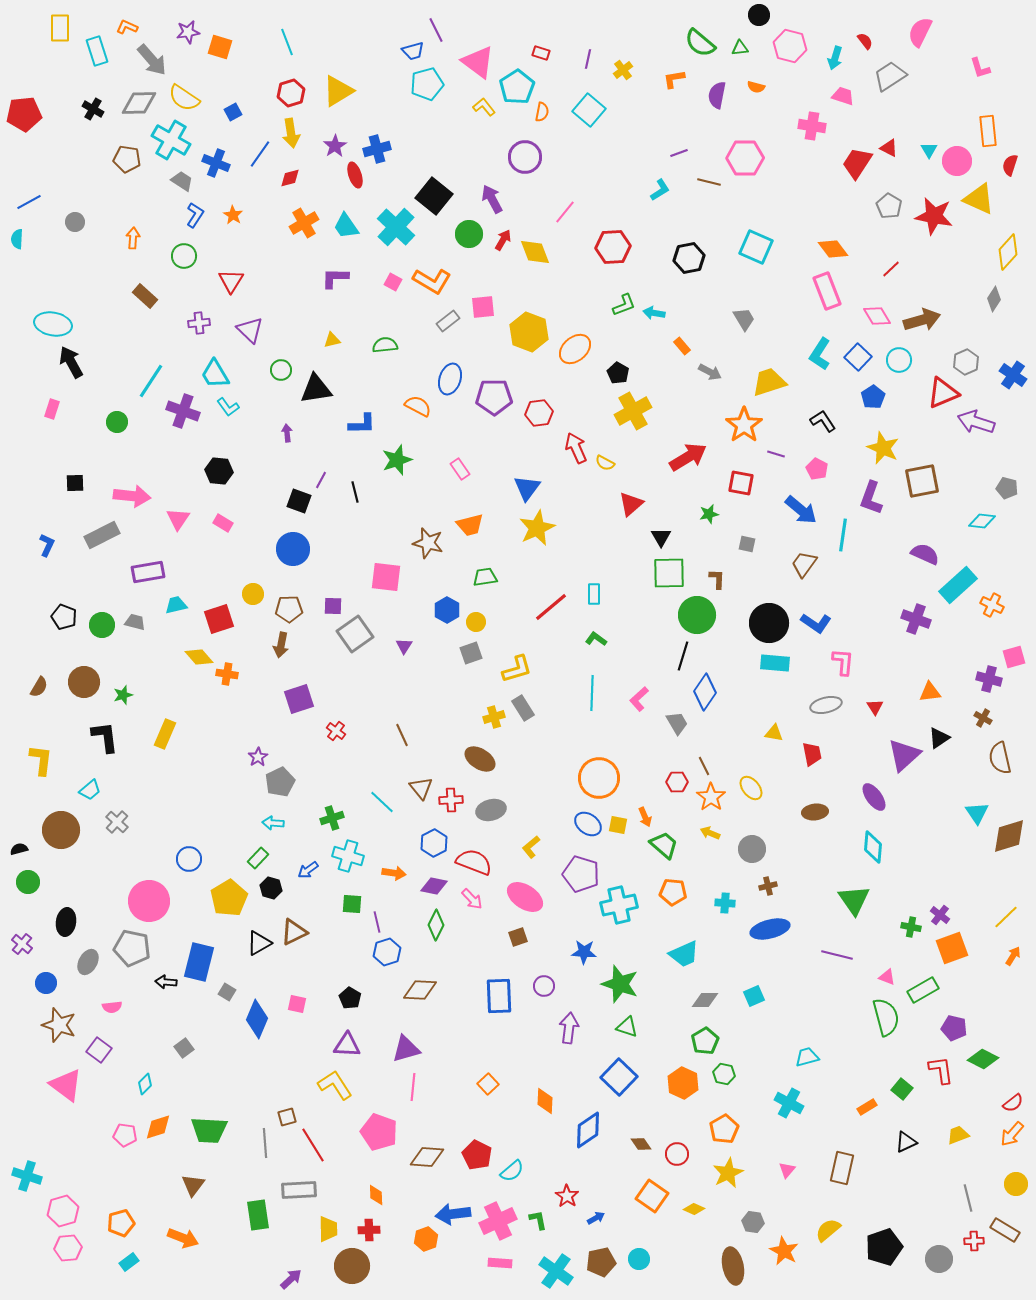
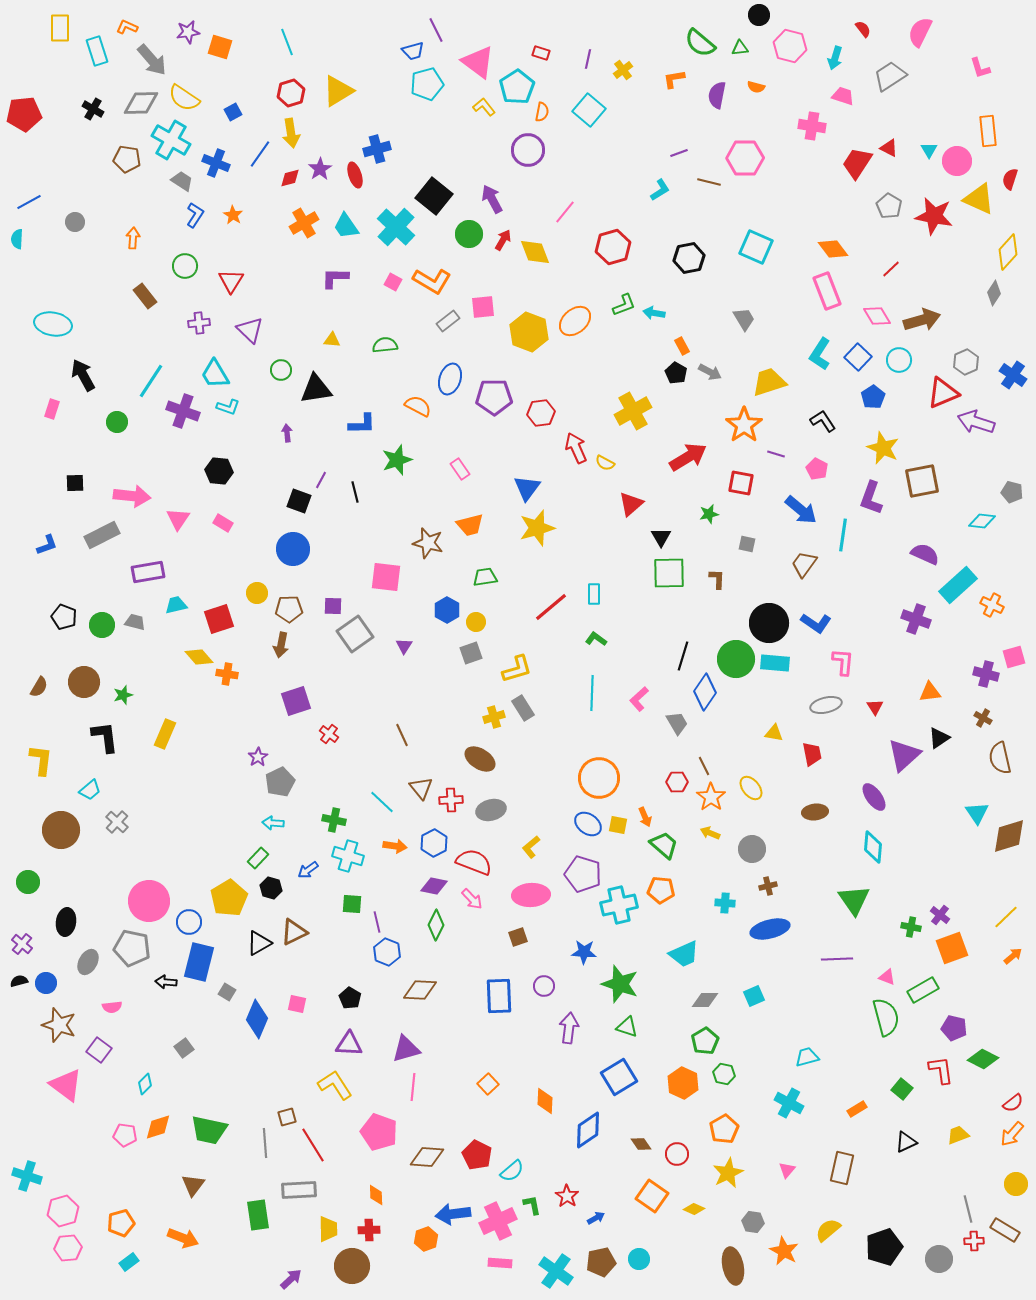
red semicircle at (865, 41): moved 2 px left, 12 px up
gray diamond at (139, 103): moved 2 px right
purple star at (335, 146): moved 15 px left, 23 px down
purple circle at (525, 157): moved 3 px right, 7 px up
red semicircle at (1010, 165): moved 14 px down
red hexagon at (613, 247): rotated 12 degrees counterclockwise
green circle at (184, 256): moved 1 px right, 10 px down
brown rectangle at (145, 296): rotated 10 degrees clockwise
gray diamond at (994, 299): moved 6 px up
yellow triangle at (332, 340): rotated 18 degrees clockwise
orange rectangle at (682, 346): rotated 12 degrees clockwise
orange ellipse at (575, 349): moved 28 px up
black arrow at (71, 362): moved 12 px right, 13 px down
black pentagon at (618, 373): moved 58 px right
cyan L-shape at (228, 407): rotated 35 degrees counterclockwise
red hexagon at (539, 413): moved 2 px right
gray pentagon at (1007, 488): moved 5 px right, 4 px down
yellow star at (537, 528): rotated 9 degrees clockwise
blue L-shape at (47, 545): rotated 45 degrees clockwise
yellow circle at (253, 594): moved 4 px right, 1 px up
green circle at (697, 615): moved 39 px right, 44 px down
purple cross at (989, 679): moved 3 px left, 5 px up
purple square at (299, 699): moved 3 px left, 2 px down
red cross at (336, 731): moved 7 px left, 3 px down
green cross at (332, 818): moved 2 px right, 2 px down; rotated 30 degrees clockwise
black semicircle at (19, 849): moved 132 px down
blue circle at (189, 859): moved 63 px down
orange arrow at (394, 873): moved 1 px right, 27 px up
purple pentagon at (581, 874): moved 2 px right
orange pentagon at (673, 892): moved 12 px left, 2 px up
pink ellipse at (525, 897): moved 6 px right, 2 px up; rotated 36 degrees counterclockwise
blue hexagon at (387, 952): rotated 20 degrees counterclockwise
purple line at (837, 955): moved 4 px down; rotated 16 degrees counterclockwise
orange arrow at (1013, 956): rotated 18 degrees clockwise
purple triangle at (347, 1045): moved 2 px right, 1 px up
blue square at (619, 1077): rotated 15 degrees clockwise
orange rectangle at (867, 1107): moved 10 px left, 2 px down
green trapezoid at (209, 1130): rotated 9 degrees clockwise
gray line at (968, 1198): moved 11 px down
green L-shape at (538, 1220): moved 6 px left, 15 px up
